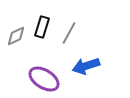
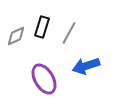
purple ellipse: rotated 28 degrees clockwise
